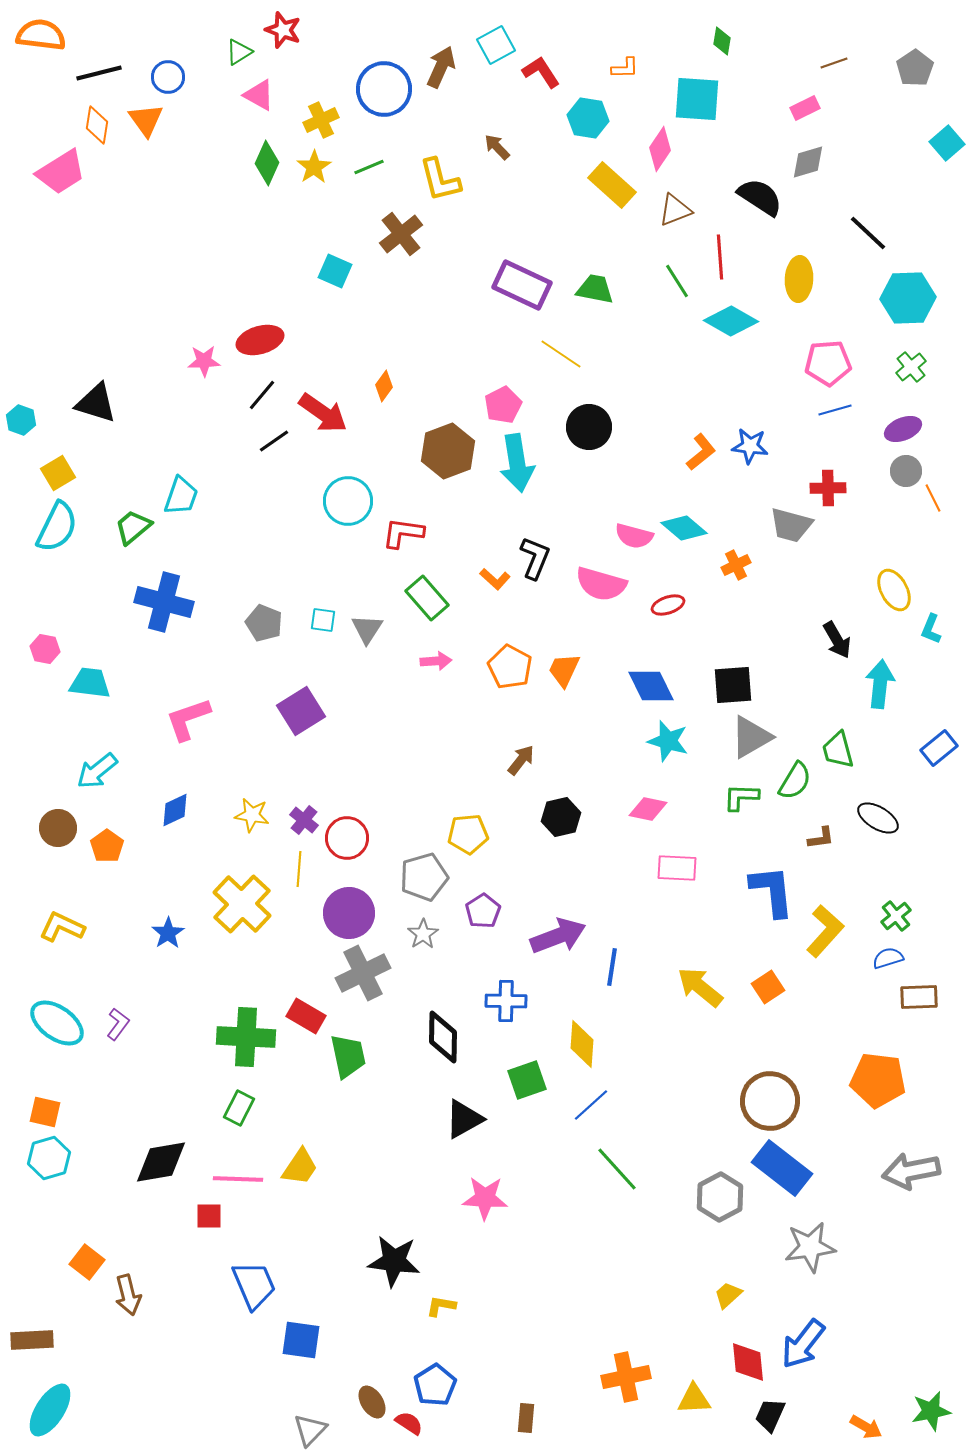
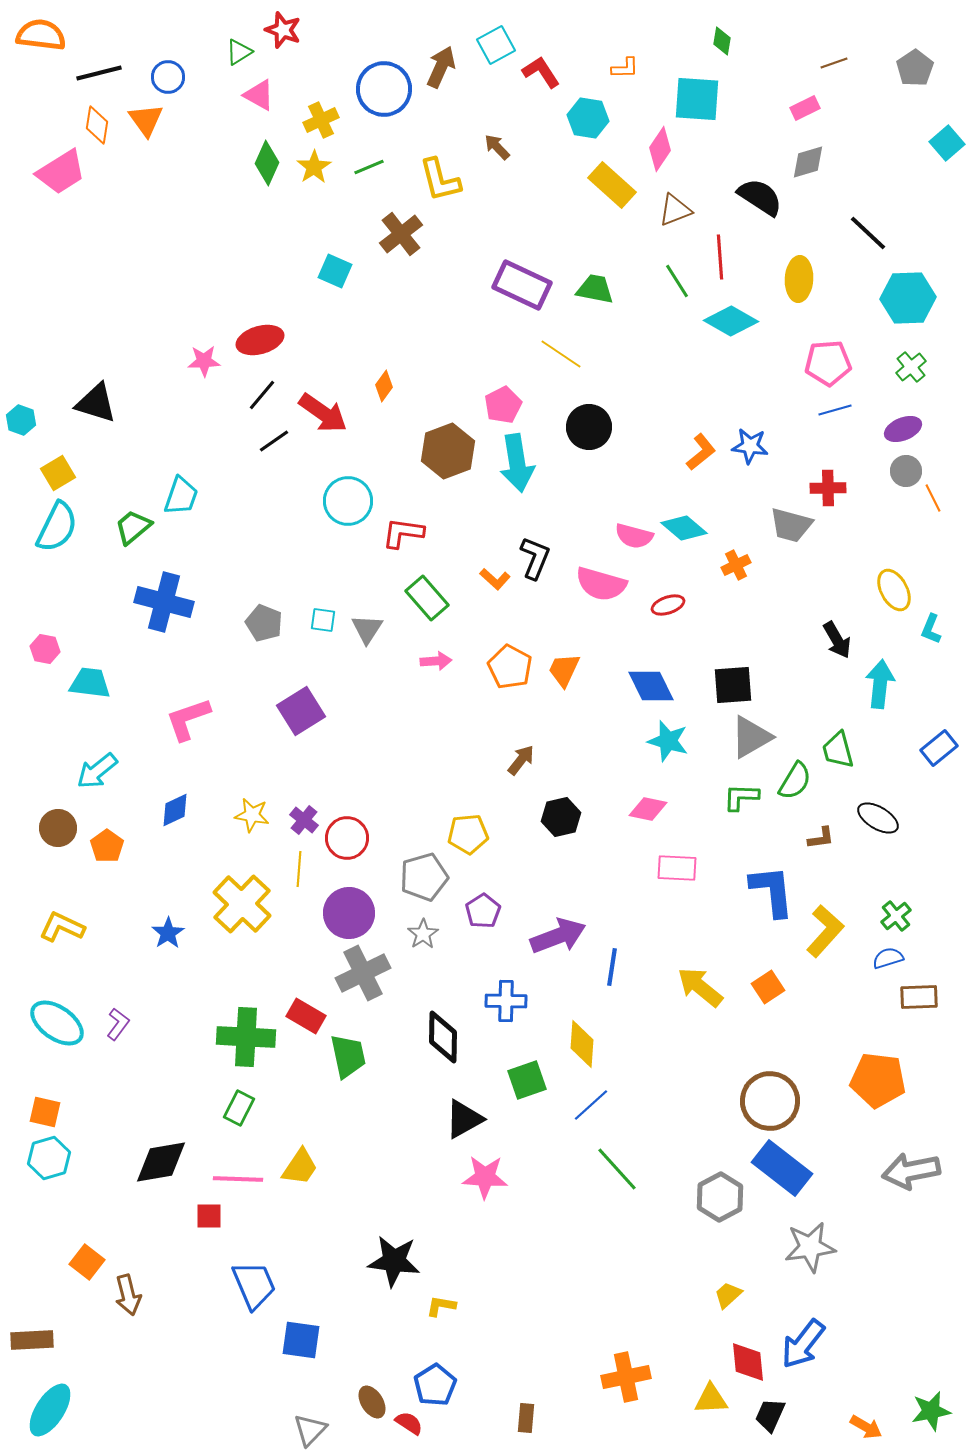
pink star at (485, 1198): moved 21 px up
yellow triangle at (694, 1399): moved 17 px right
